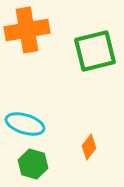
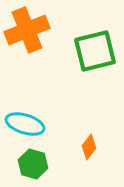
orange cross: rotated 12 degrees counterclockwise
